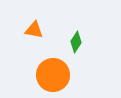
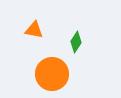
orange circle: moved 1 px left, 1 px up
